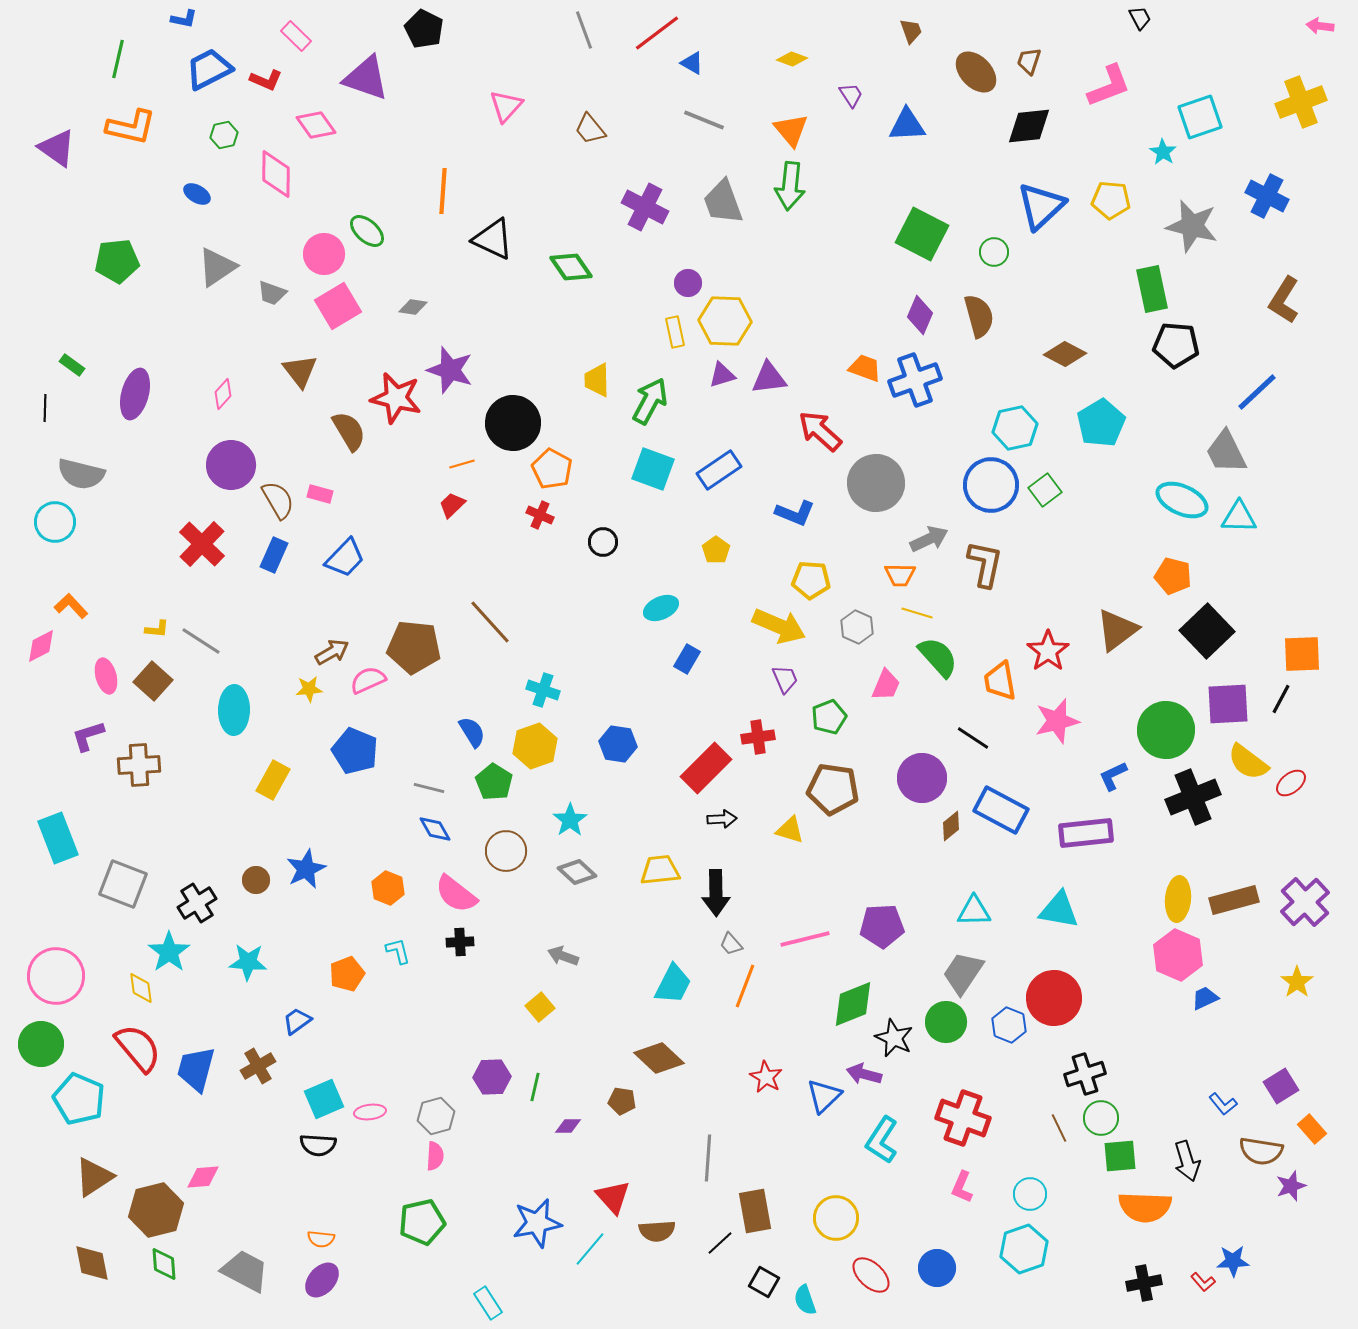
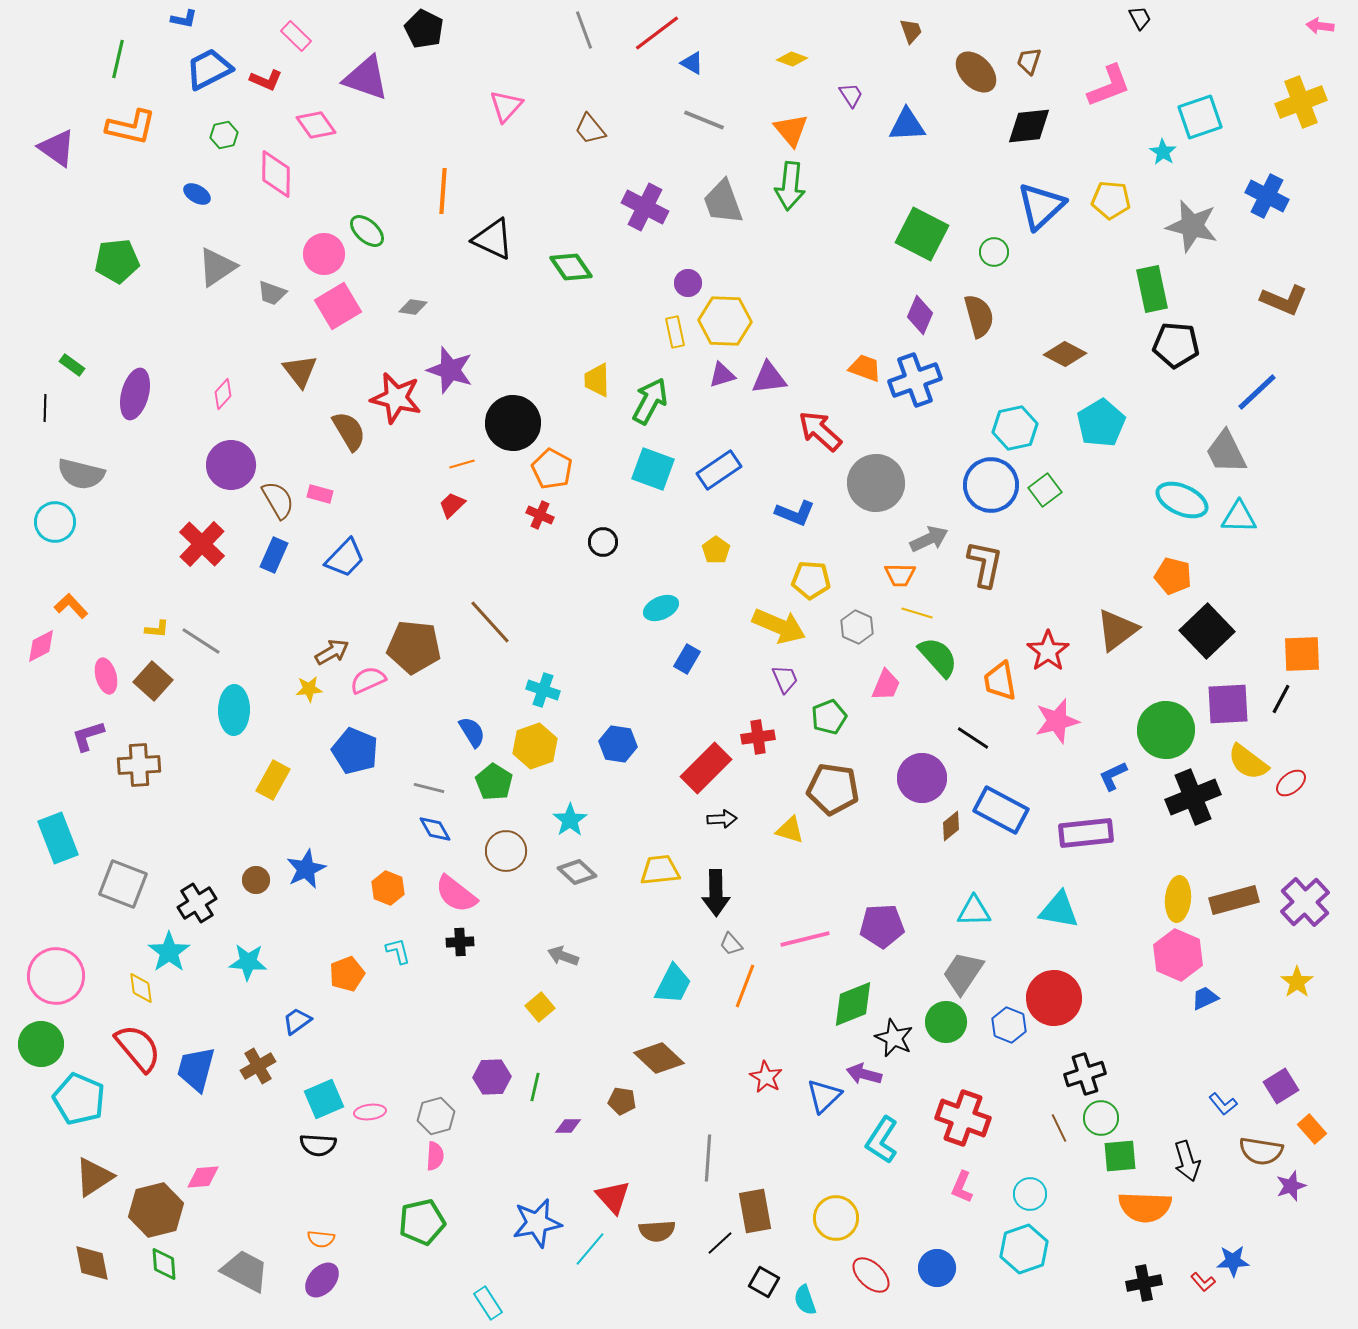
brown L-shape at (1284, 300): rotated 99 degrees counterclockwise
